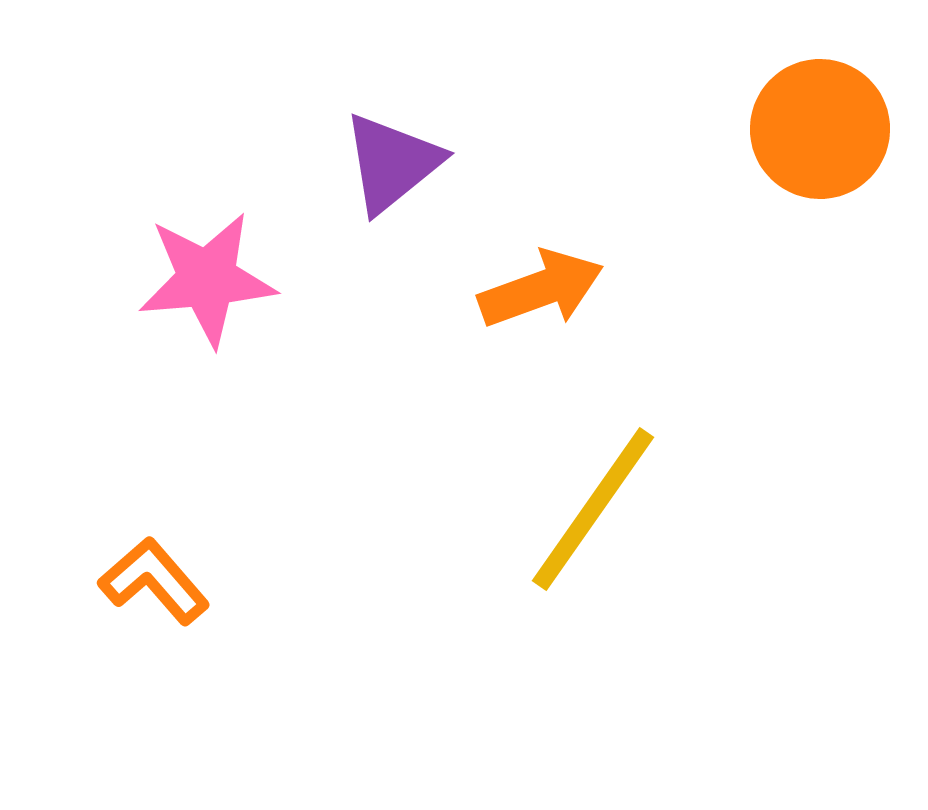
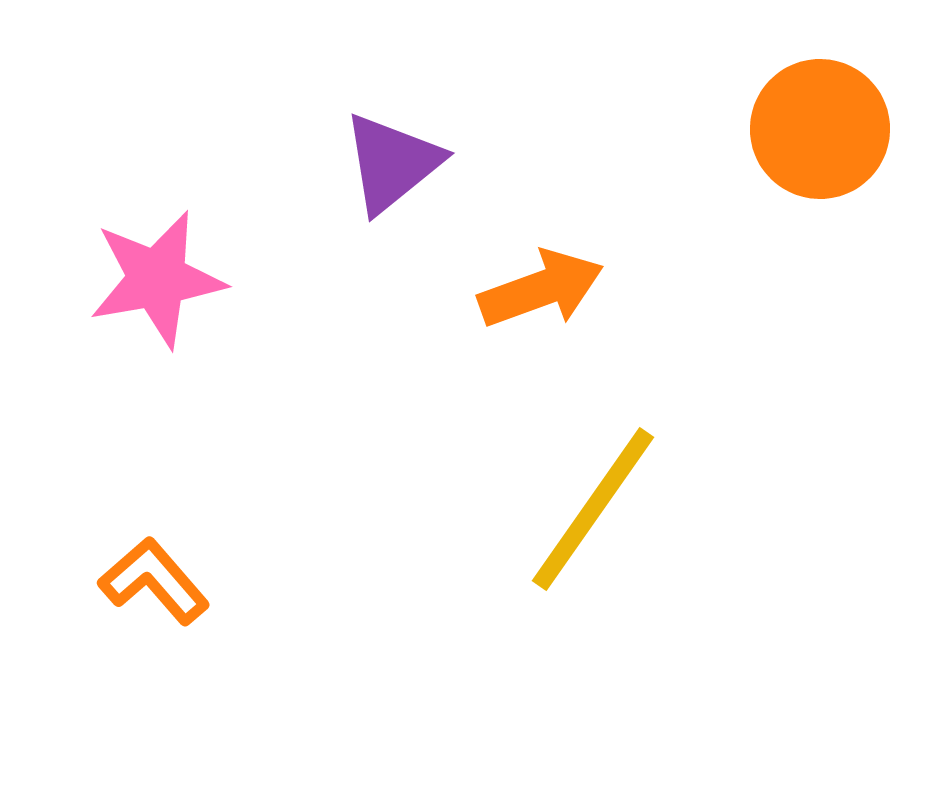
pink star: moved 50 px left; rotated 5 degrees counterclockwise
